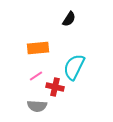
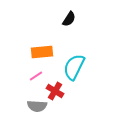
orange rectangle: moved 4 px right, 4 px down
red cross: moved 4 px down; rotated 18 degrees clockwise
